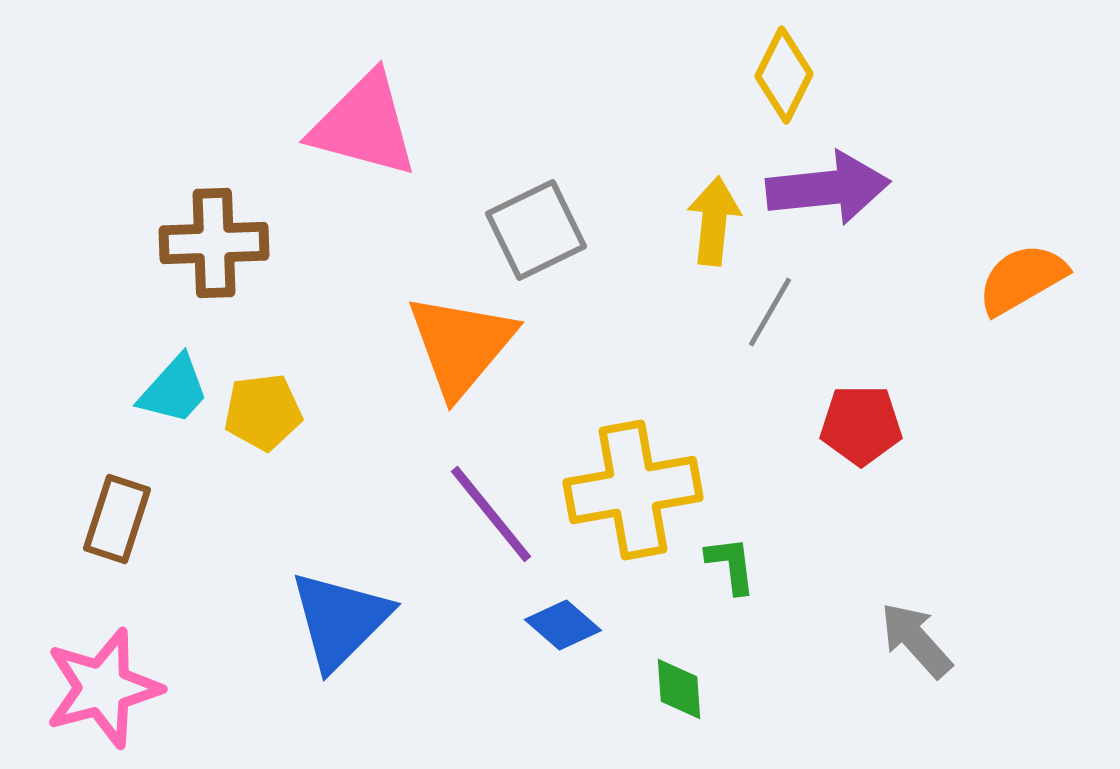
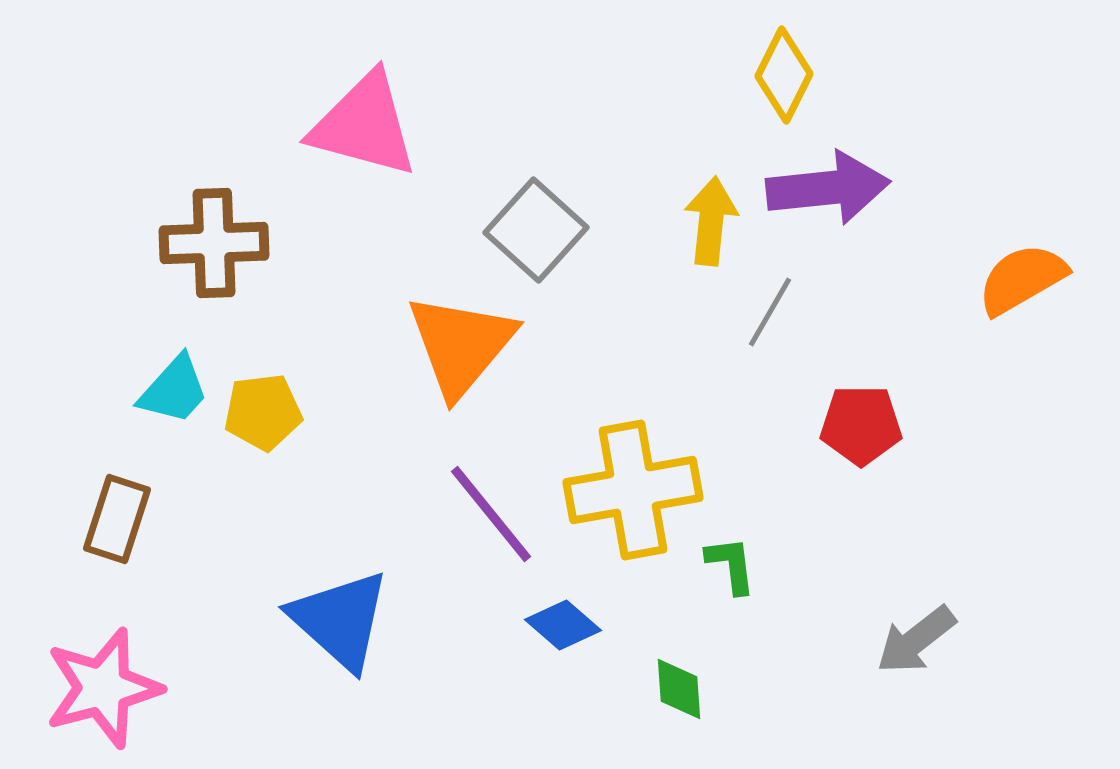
yellow arrow: moved 3 px left
gray square: rotated 22 degrees counterclockwise
blue triangle: rotated 33 degrees counterclockwise
gray arrow: rotated 86 degrees counterclockwise
